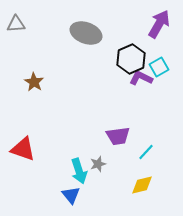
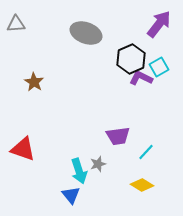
purple arrow: rotated 8 degrees clockwise
yellow diamond: rotated 45 degrees clockwise
